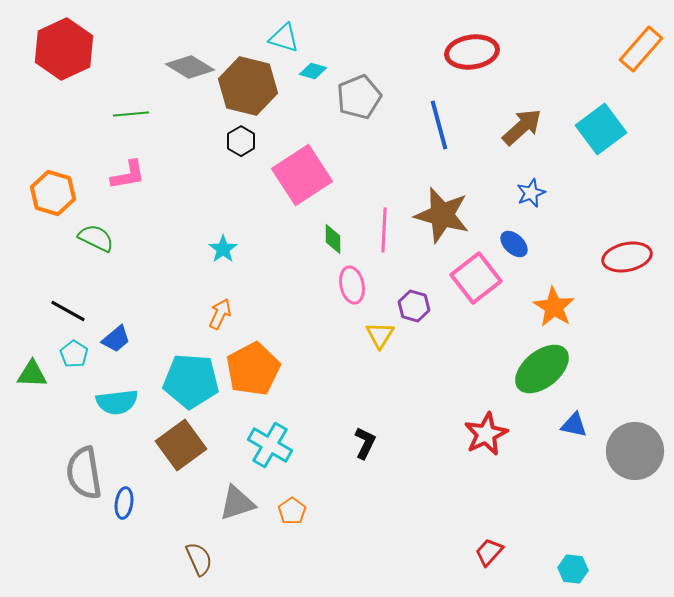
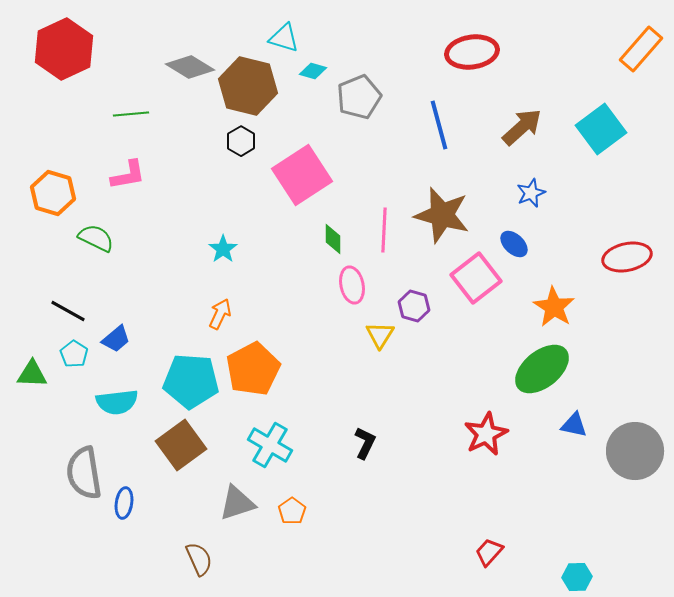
cyan hexagon at (573, 569): moved 4 px right, 8 px down; rotated 8 degrees counterclockwise
